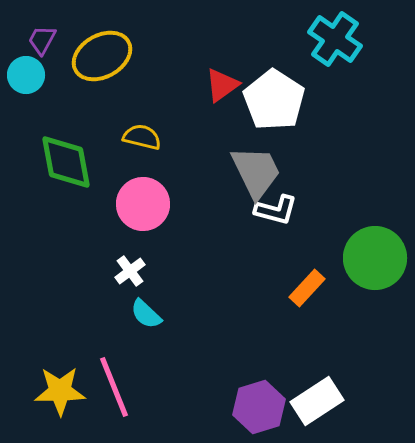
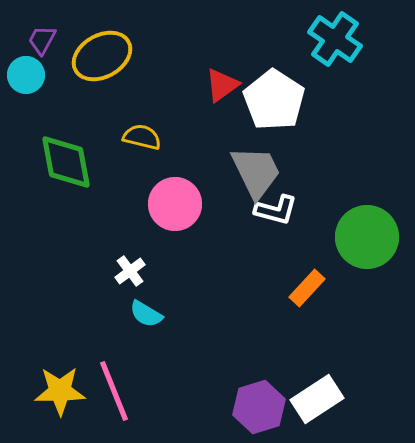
pink circle: moved 32 px right
green circle: moved 8 px left, 21 px up
cyan semicircle: rotated 12 degrees counterclockwise
pink line: moved 4 px down
white rectangle: moved 2 px up
